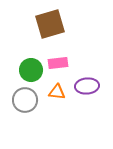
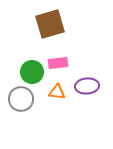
green circle: moved 1 px right, 2 px down
gray circle: moved 4 px left, 1 px up
